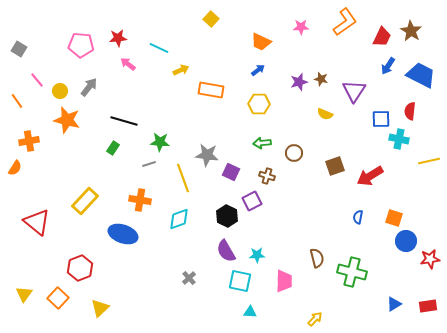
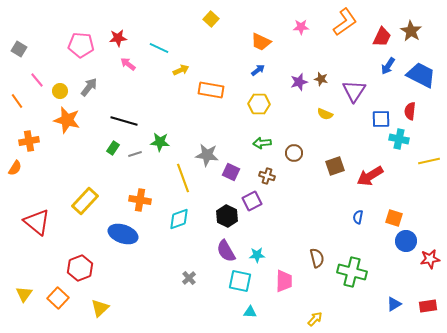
gray line at (149, 164): moved 14 px left, 10 px up
